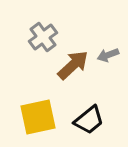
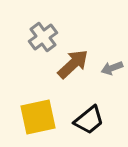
gray arrow: moved 4 px right, 13 px down
brown arrow: moved 1 px up
